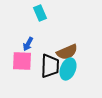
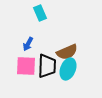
pink square: moved 4 px right, 5 px down
black trapezoid: moved 3 px left
